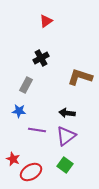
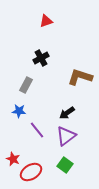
red triangle: rotated 16 degrees clockwise
black arrow: rotated 42 degrees counterclockwise
purple line: rotated 42 degrees clockwise
